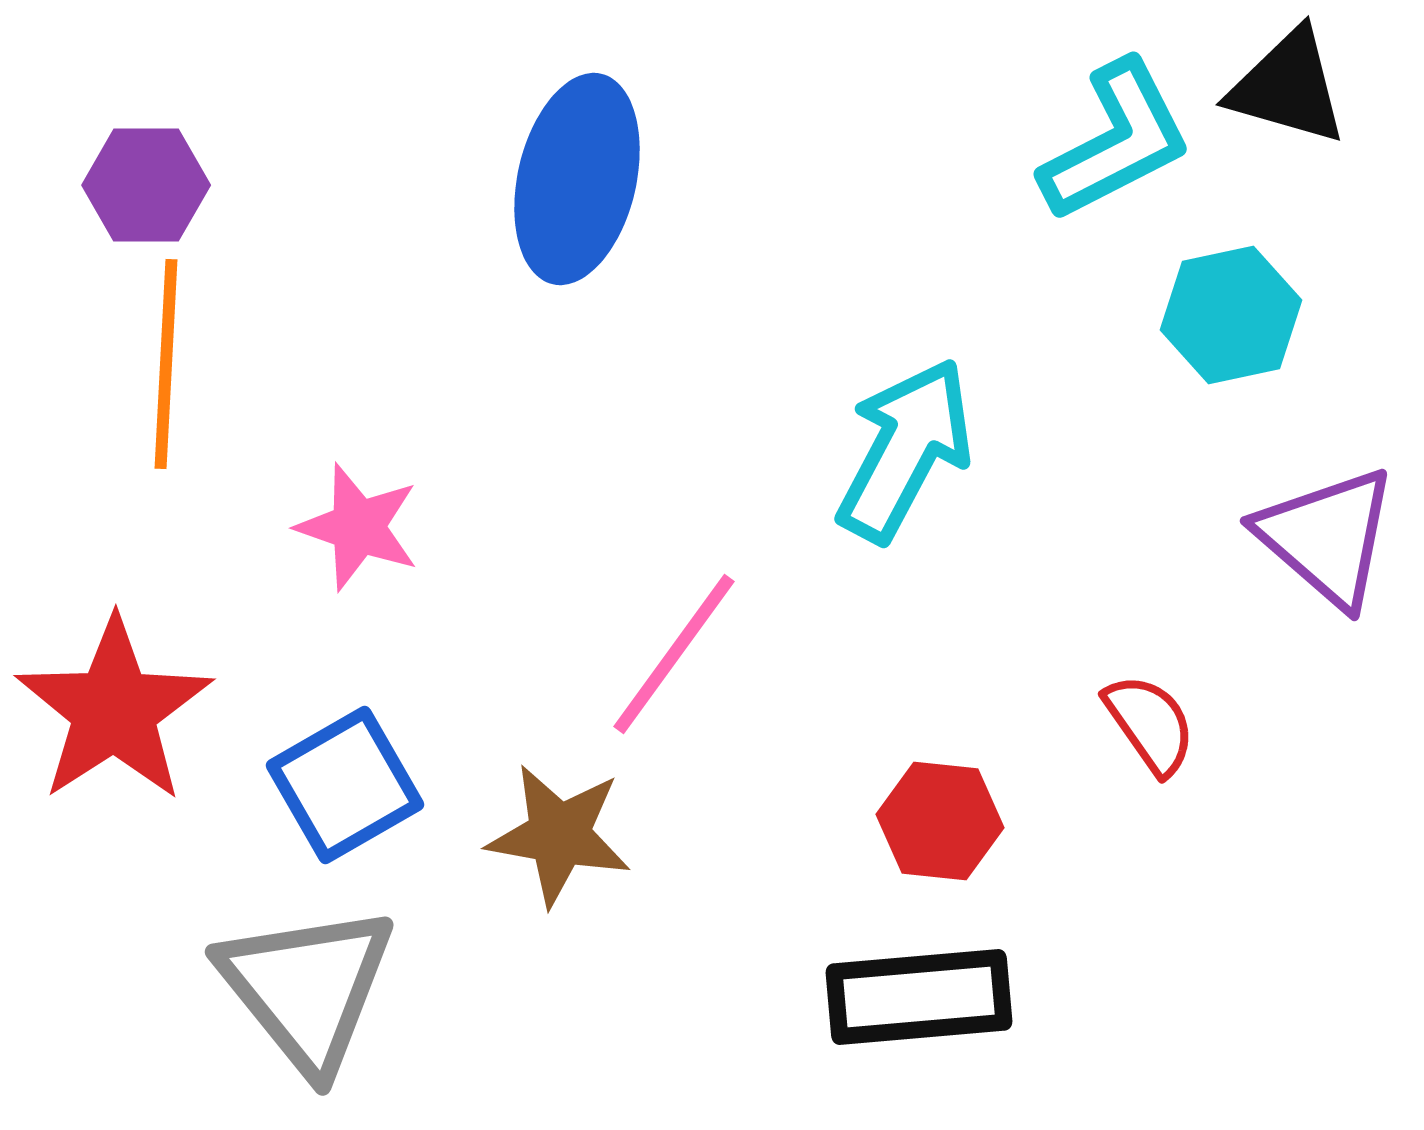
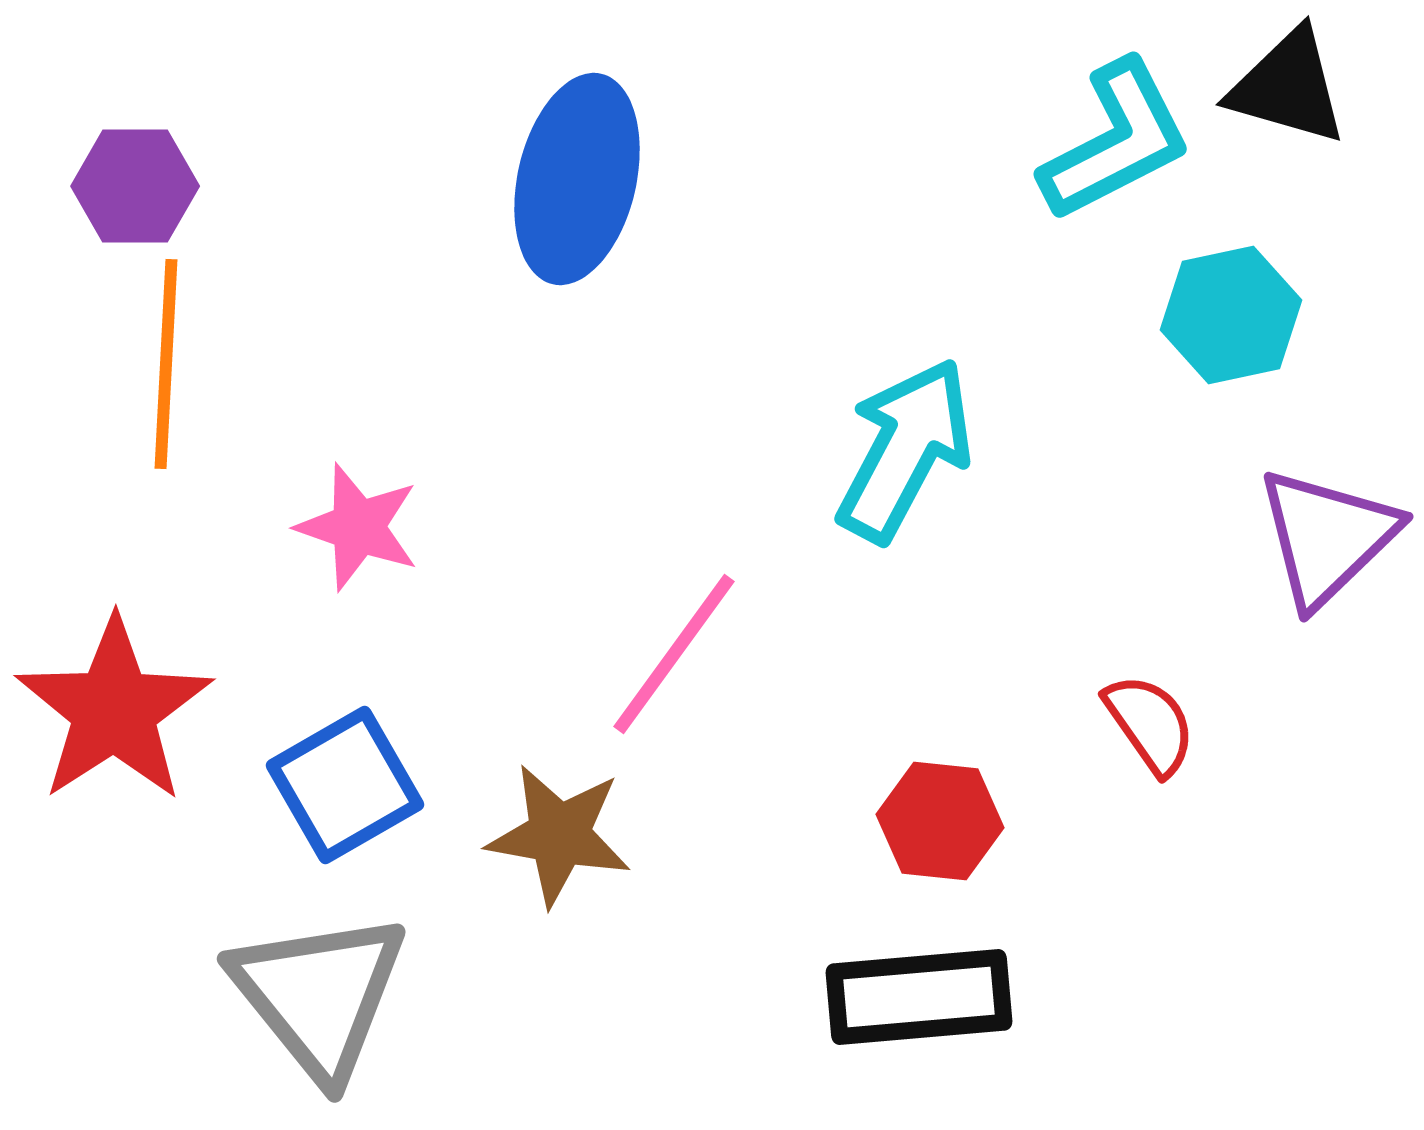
purple hexagon: moved 11 px left, 1 px down
purple triangle: rotated 35 degrees clockwise
gray triangle: moved 12 px right, 7 px down
